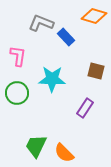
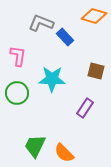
blue rectangle: moved 1 px left
green trapezoid: moved 1 px left
